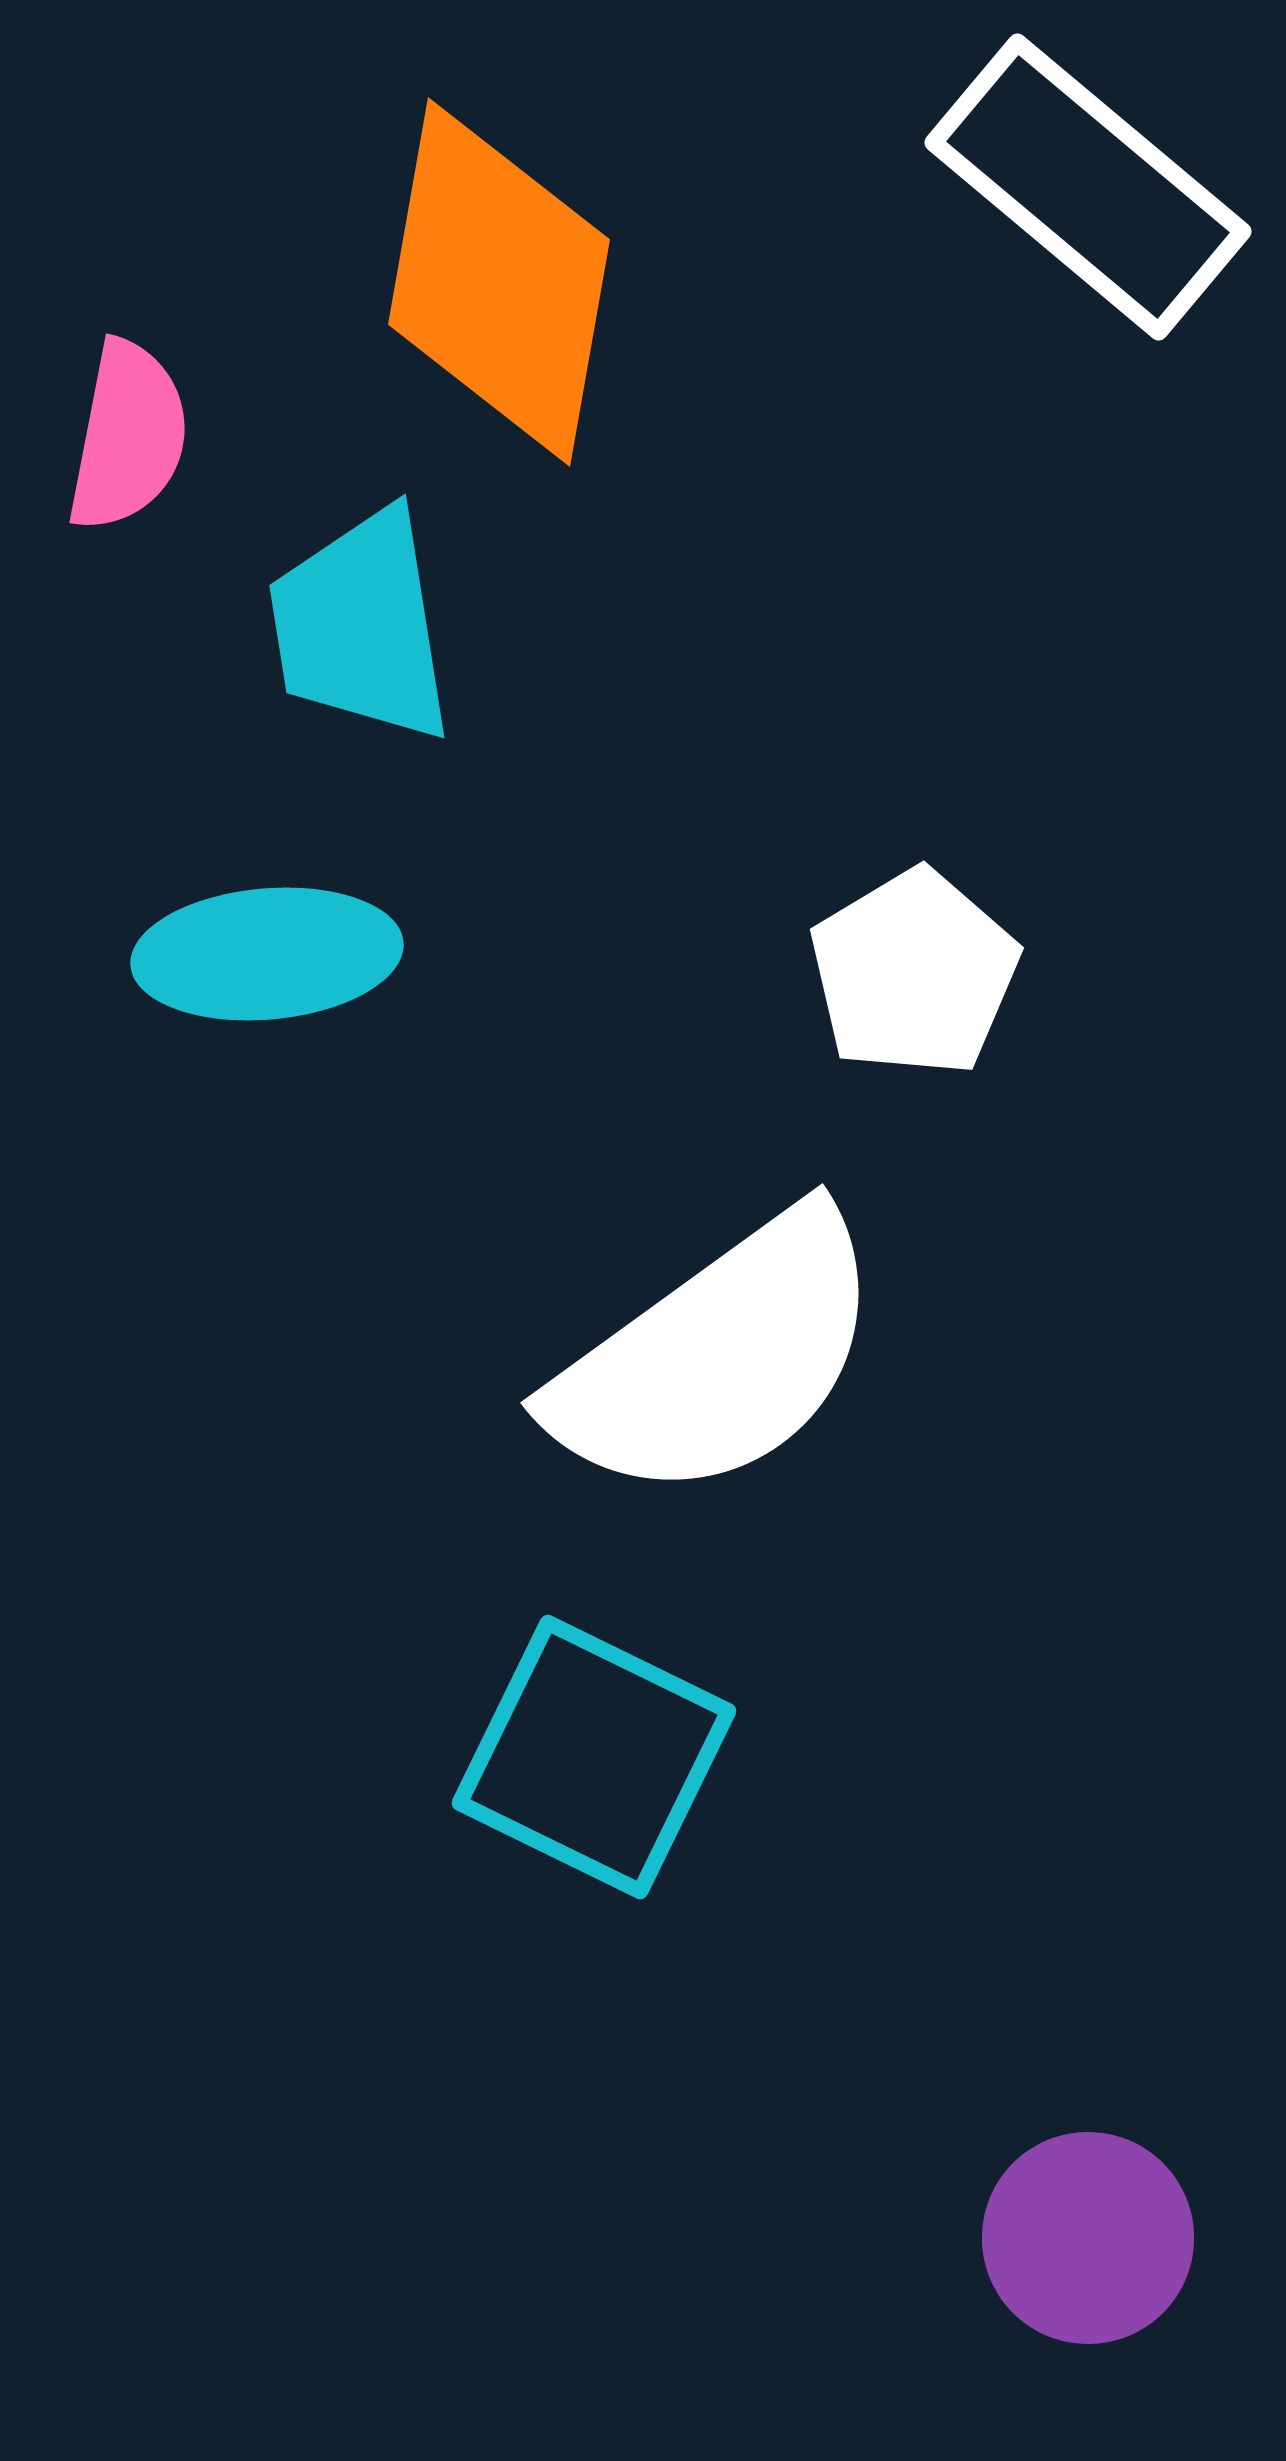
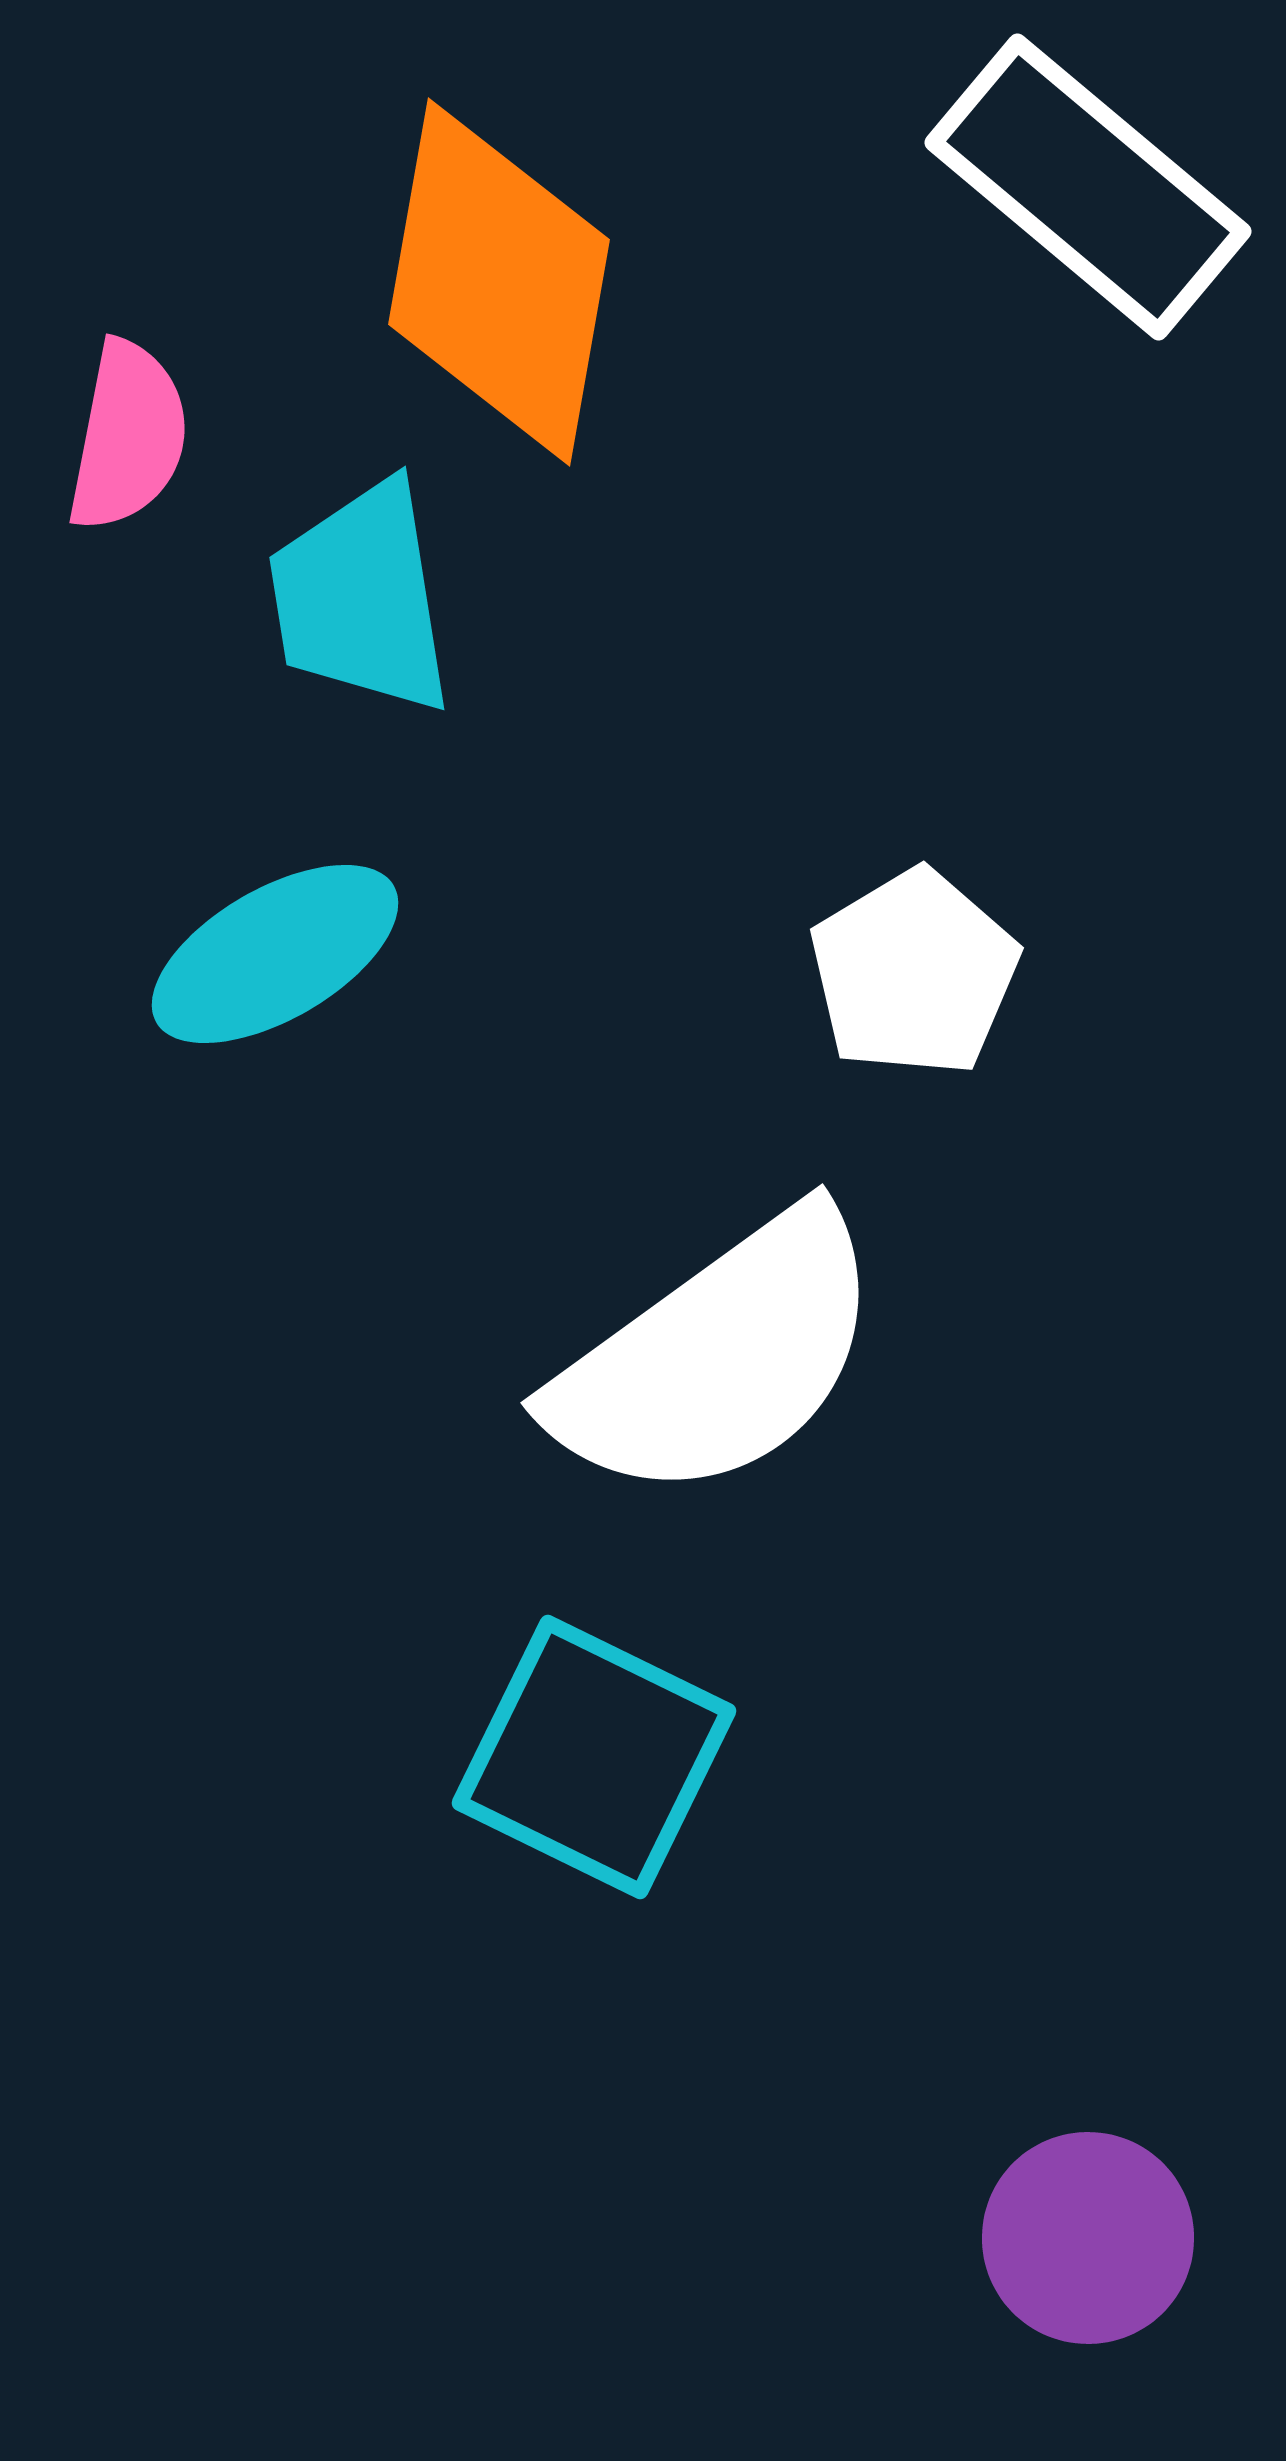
cyan trapezoid: moved 28 px up
cyan ellipse: moved 8 px right; rotated 25 degrees counterclockwise
